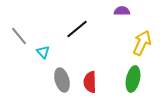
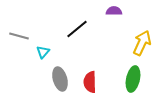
purple semicircle: moved 8 px left
gray line: rotated 36 degrees counterclockwise
cyan triangle: rotated 24 degrees clockwise
gray ellipse: moved 2 px left, 1 px up
